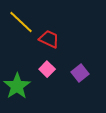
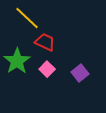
yellow line: moved 6 px right, 4 px up
red trapezoid: moved 4 px left, 3 px down
green star: moved 25 px up
